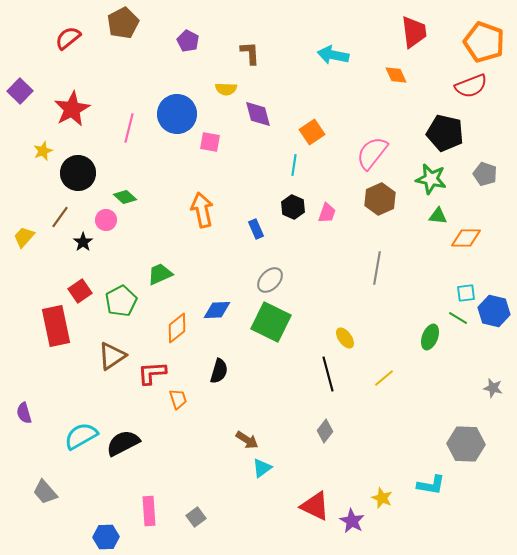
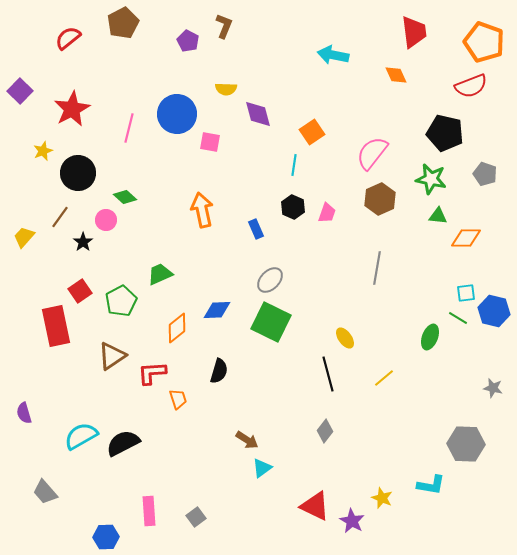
brown L-shape at (250, 53): moved 26 px left, 27 px up; rotated 25 degrees clockwise
